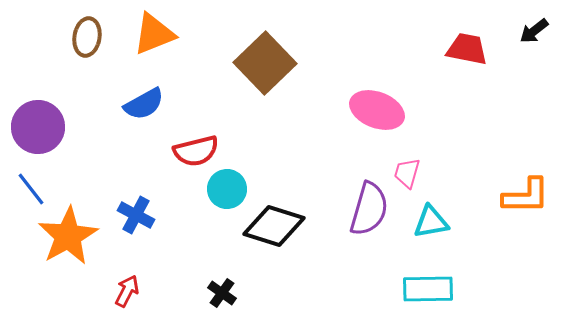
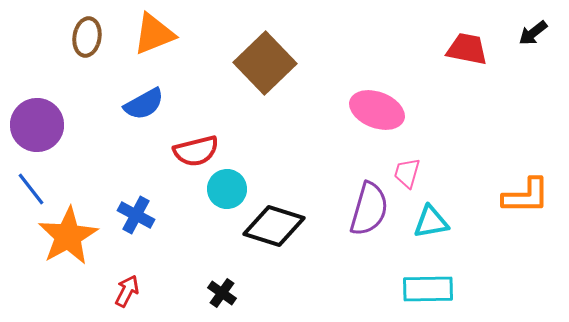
black arrow: moved 1 px left, 2 px down
purple circle: moved 1 px left, 2 px up
